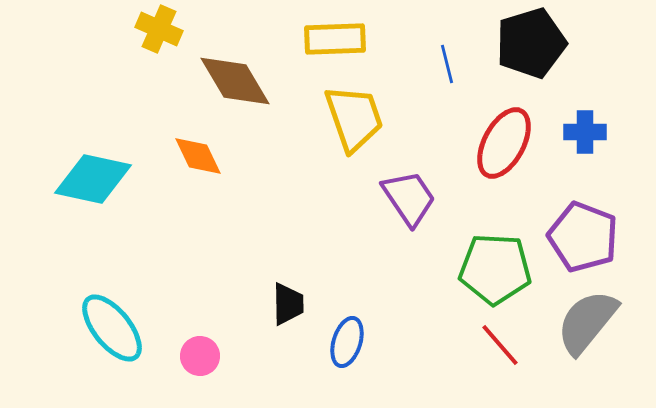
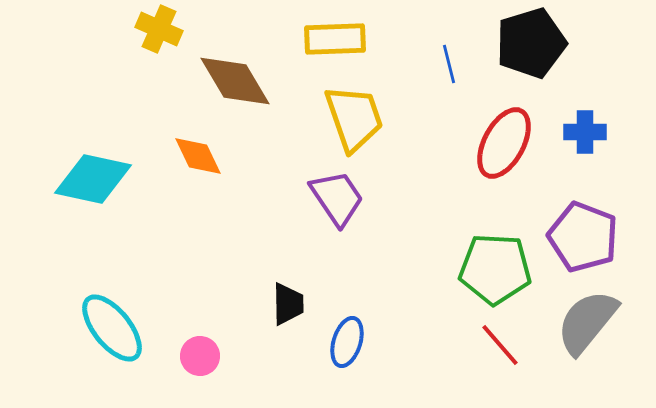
blue line: moved 2 px right
purple trapezoid: moved 72 px left
